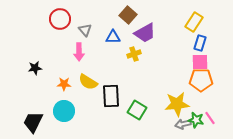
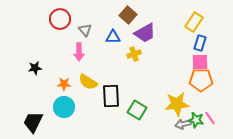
cyan circle: moved 4 px up
